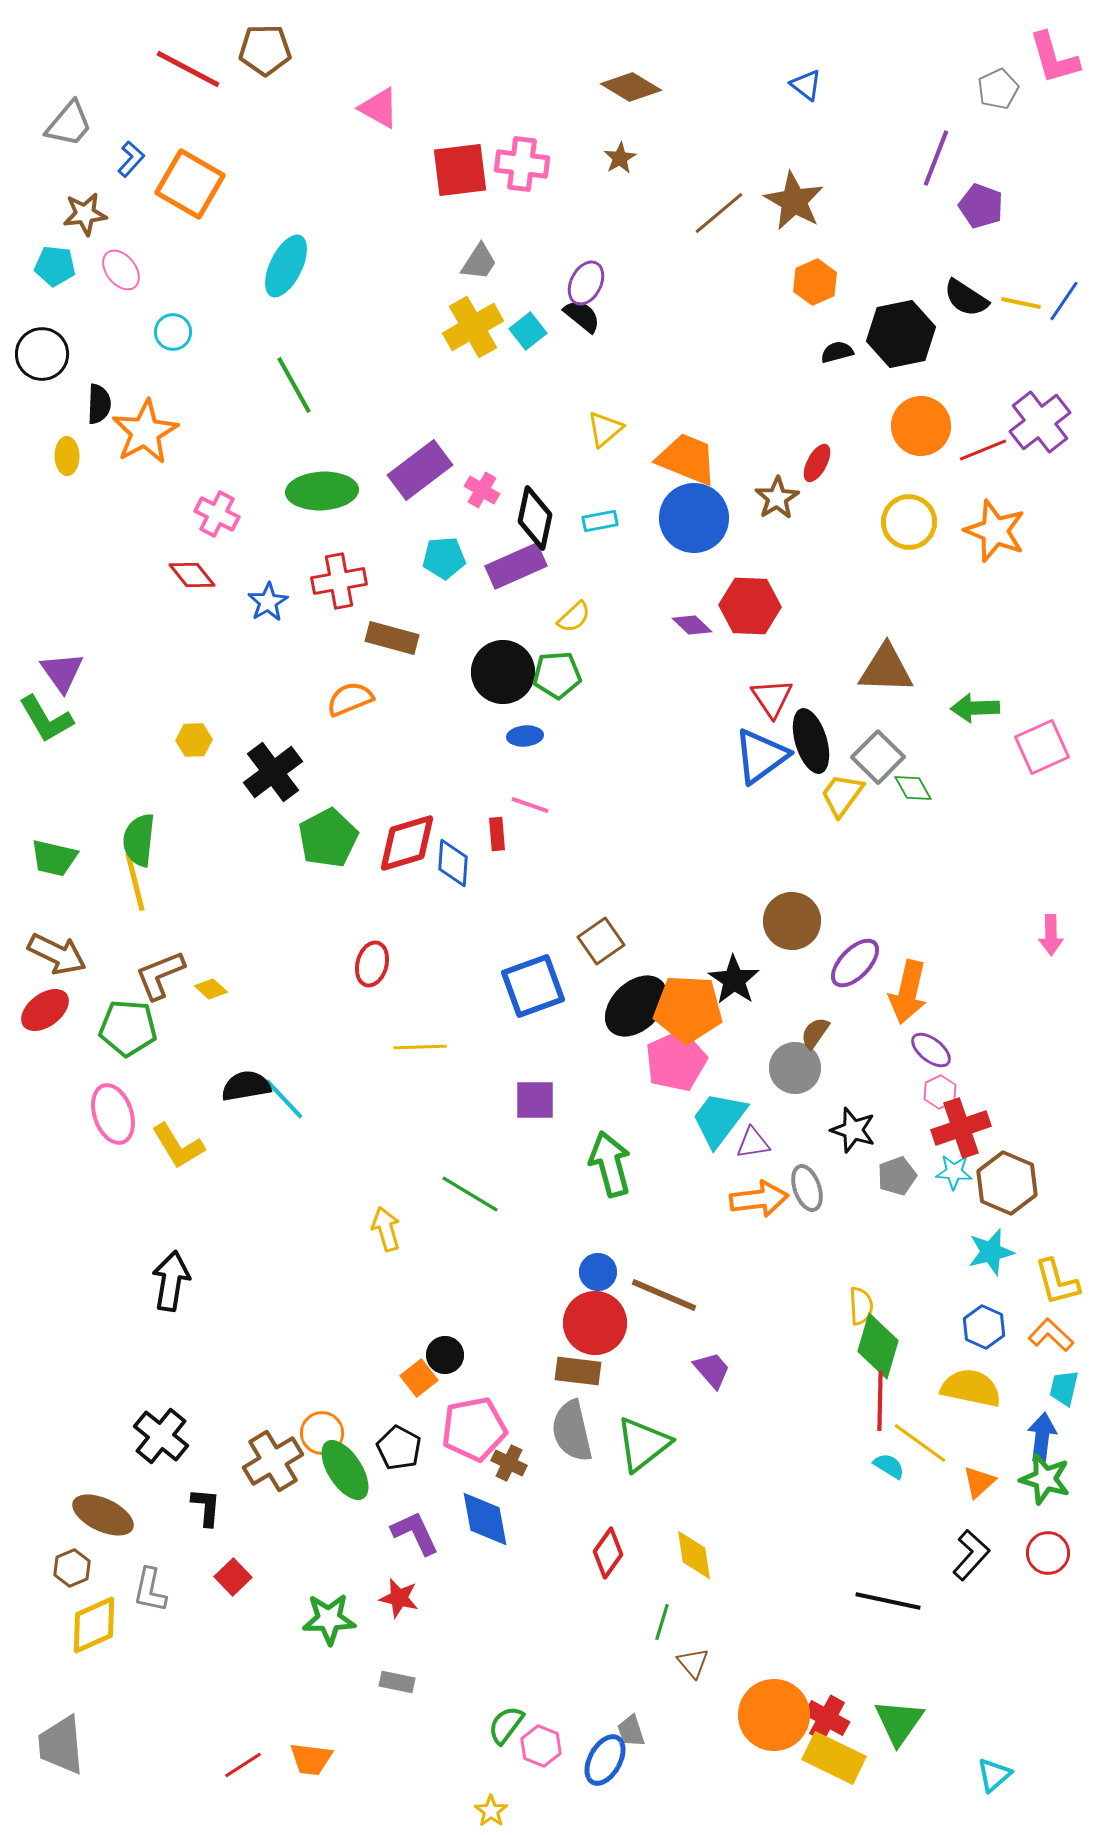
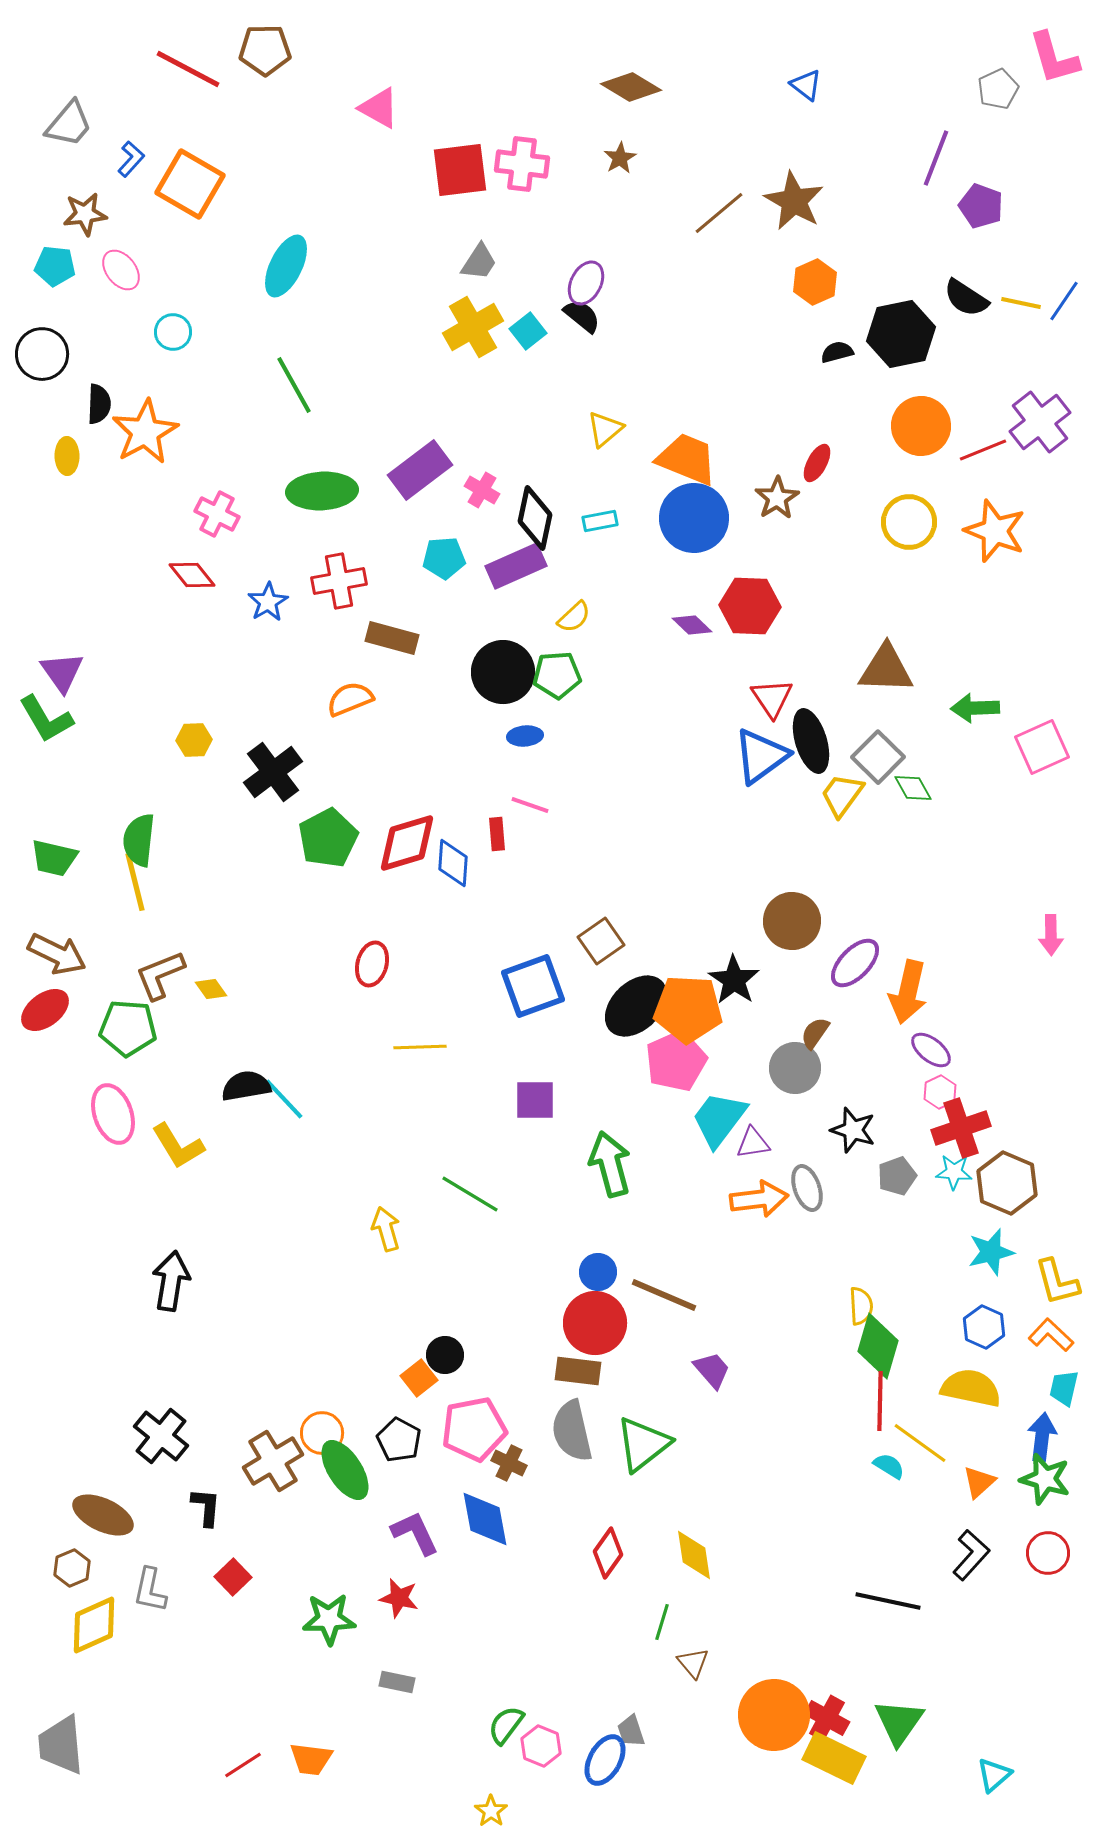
yellow diamond at (211, 989): rotated 12 degrees clockwise
black pentagon at (399, 1448): moved 8 px up
